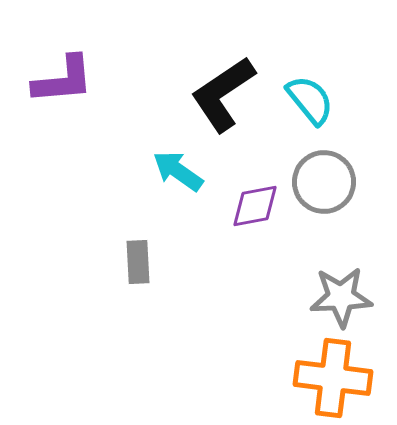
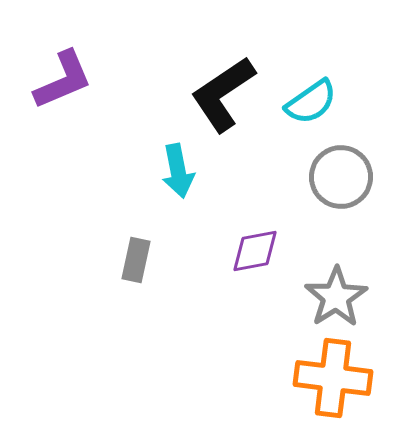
purple L-shape: rotated 18 degrees counterclockwise
cyan semicircle: moved 1 px right, 2 px down; rotated 94 degrees clockwise
cyan arrow: rotated 136 degrees counterclockwise
gray circle: moved 17 px right, 5 px up
purple diamond: moved 45 px down
gray rectangle: moved 2 px left, 2 px up; rotated 15 degrees clockwise
gray star: moved 5 px left; rotated 30 degrees counterclockwise
